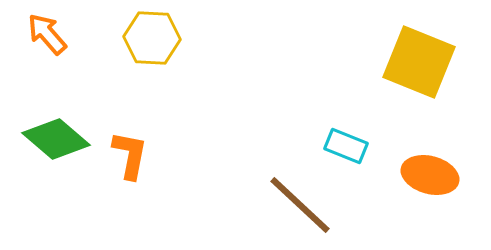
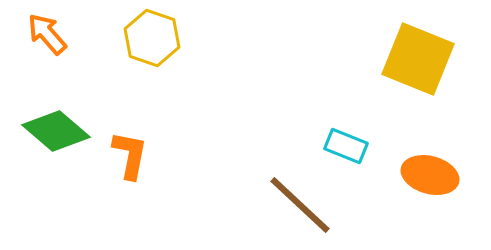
yellow hexagon: rotated 16 degrees clockwise
yellow square: moved 1 px left, 3 px up
green diamond: moved 8 px up
